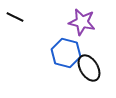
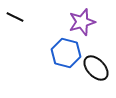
purple star: rotated 28 degrees counterclockwise
black ellipse: moved 7 px right; rotated 12 degrees counterclockwise
